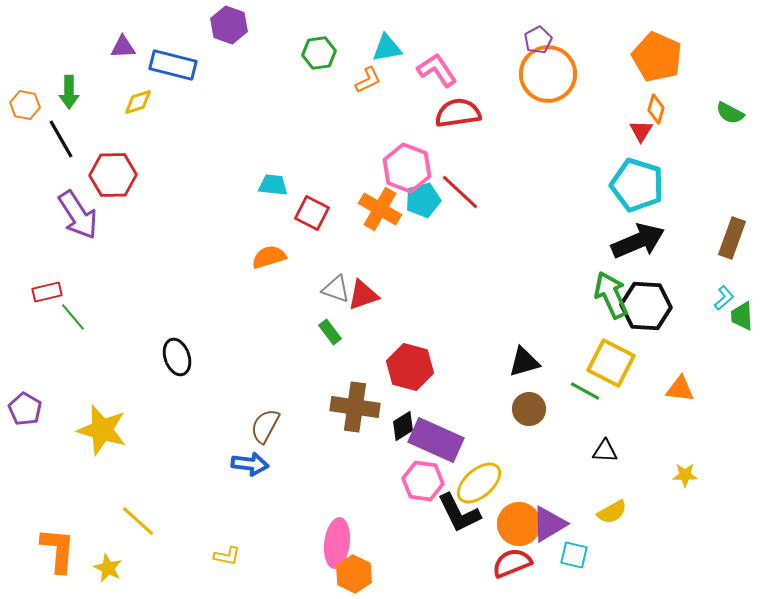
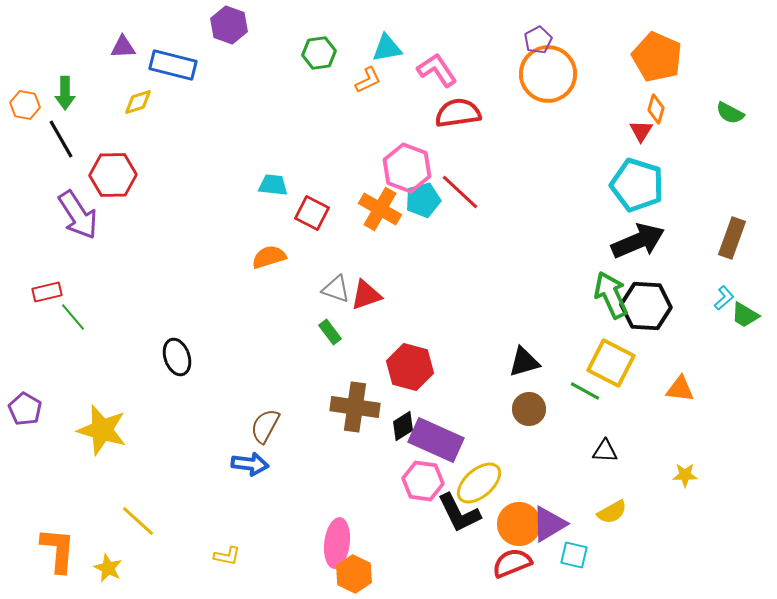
green arrow at (69, 92): moved 4 px left, 1 px down
red triangle at (363, 295): moved 3 px right
green trapezoid at (742, 316): moved 3 px right, 1 px up; rotated 56 degrees counterclockwise
